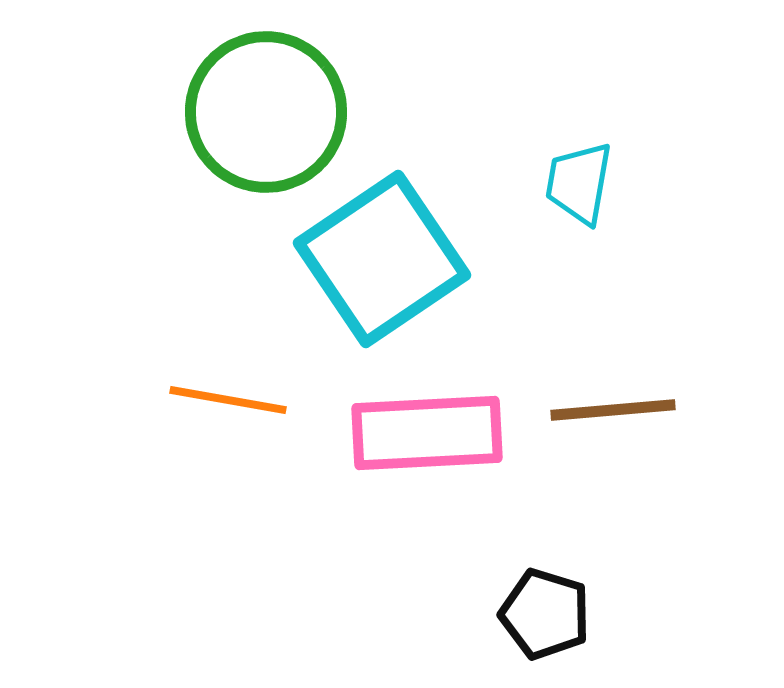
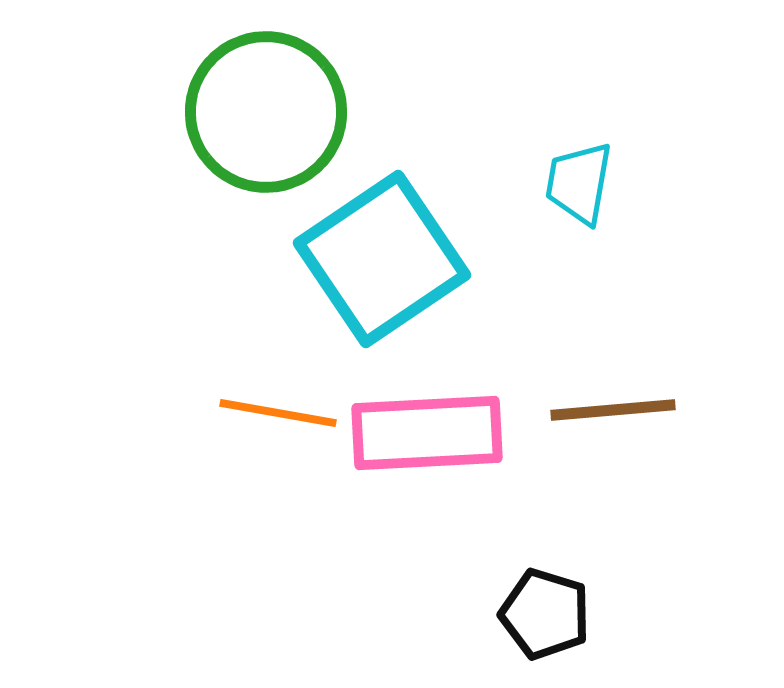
orange line: moved 50 px right, 13 px down
